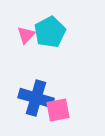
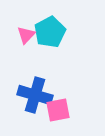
blue cross: moved 1 px left, 3 px up
